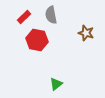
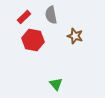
brown star: moved 11 px left, 3 px down
red hexagon: moved 4 px left
green triangle: rotated 32 degrees counterclockwise
